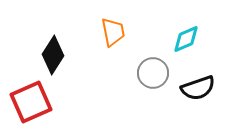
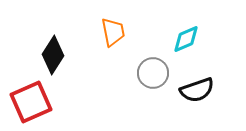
black semicircle: moved 1 px left, 2 px down
